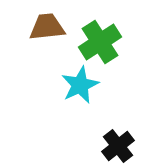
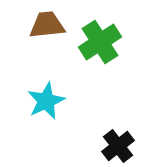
brown trapezoid: moved 2 px up
cyan star: moved 34 px left, 16 px down
